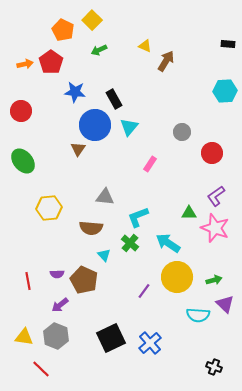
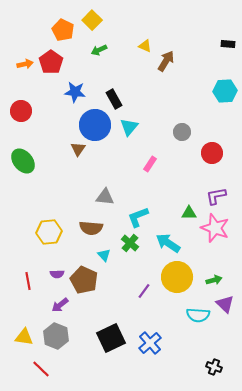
purple L-shape at (216, 196): rotated 25 degrees clockwise
yellow hexagon at (49, 208): moved 24 px down
